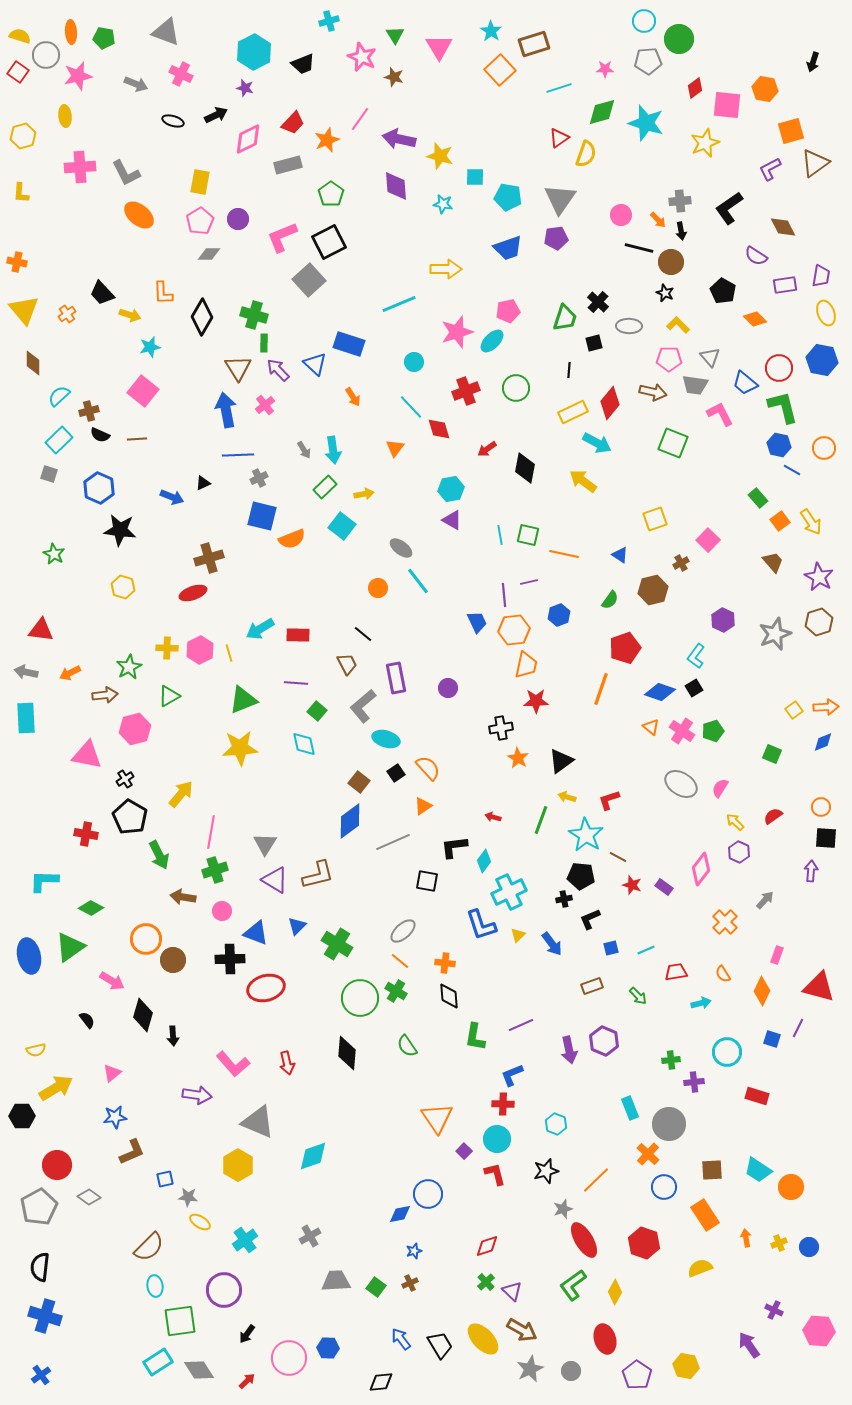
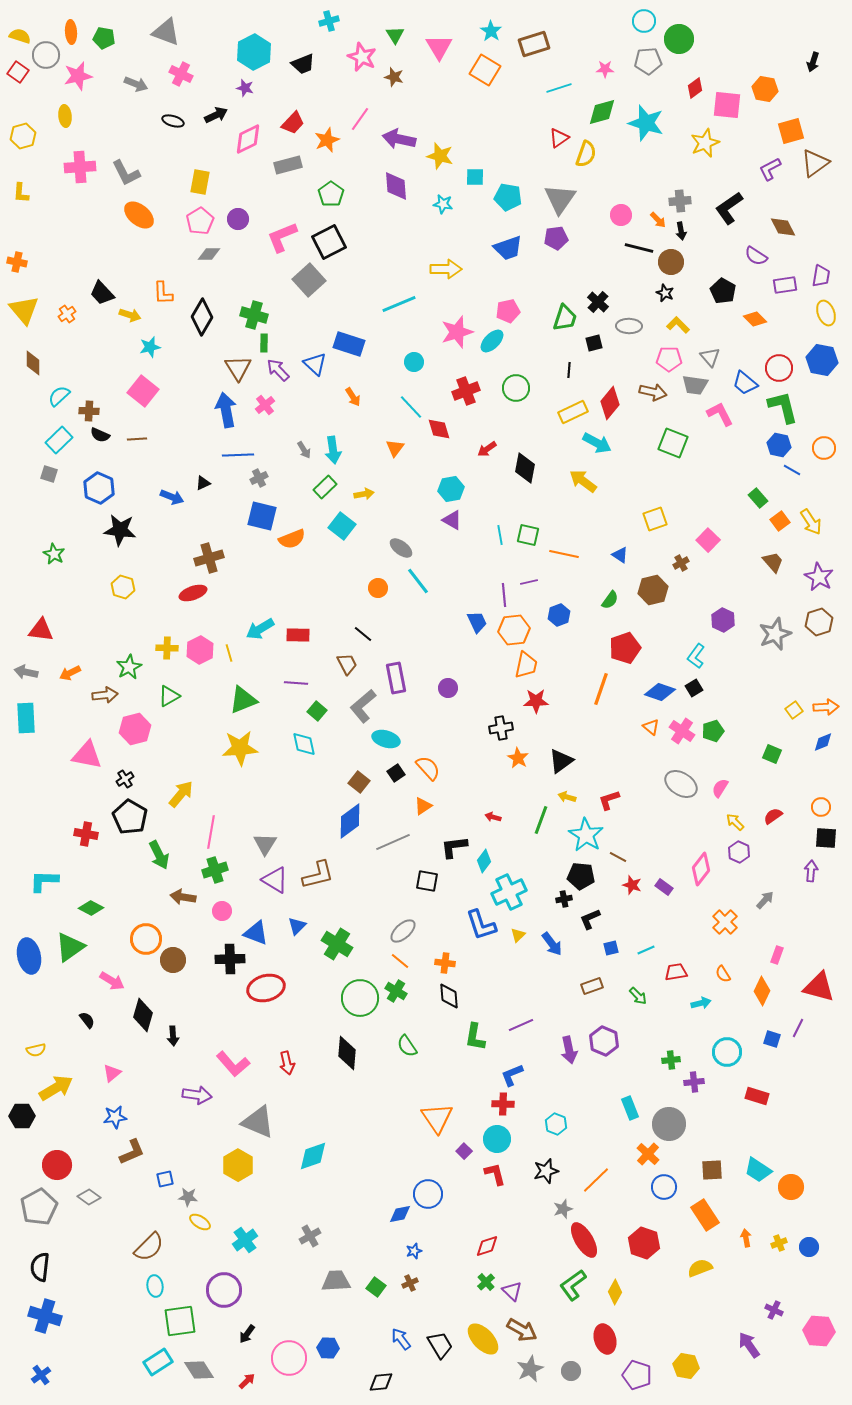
orange square at (500, 70): moved 15 px left; rotated 16 degrees counterclockwise
brown cross at (89, 411): rotated 18 degrees clockwise
purple pentagon at (637, 1375): rotated 16 degrees counterclockwise
